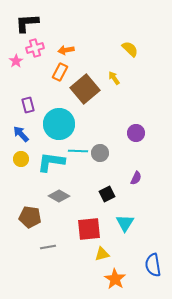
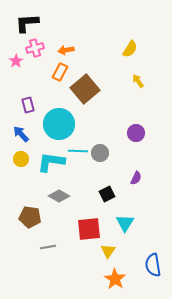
yellow semicircle: rotated 78 degrees clockwise
yellow arrow: moved 24 px right, 3 px down
yellow triangle: moved 6 px right, 3 px up; rotated 42 degrees counterclockwise
